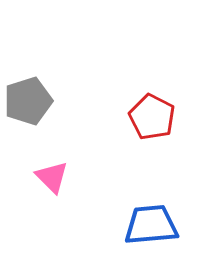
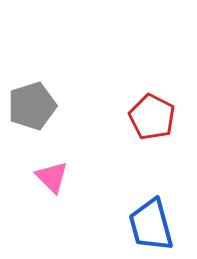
gray pentagon: moved 4 px right, 5 px down
blue trapezoid: rotated 100 degrees counterclockwise
